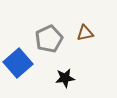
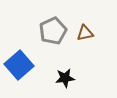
gray pentagon: moved 4 px right, 8 px up
blue square: moved 1 px right, 2 px down
